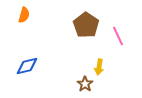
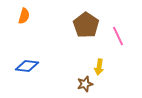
orange semicircle: moved 1 px down
blue diamond: rotated 20 degrees clockwise
brown star: rotated 21 degrees clockwise
